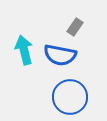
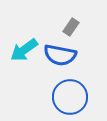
gray rectangle: moved 4 px left
cyan arrow: rotated 112 degrees counterclockwise
